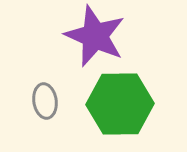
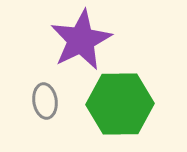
purple star: moved 14 px left, 4 px down; rotated 22 degrees clockwise
